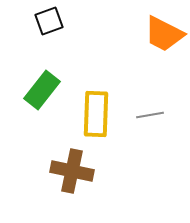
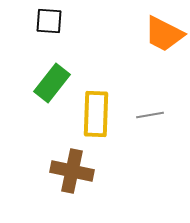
black square: rotated 24 degrees clockwise
green rectangle: moved 10 px right, 7 px up
